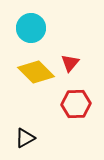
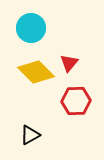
red triangle: moved 1 px left
red hexagon: moved 3 px up
black triangle: moved 5 px right, 3 px up
